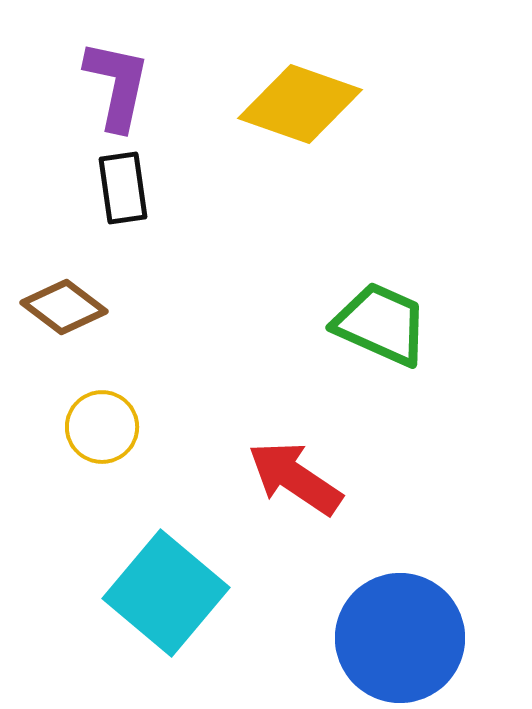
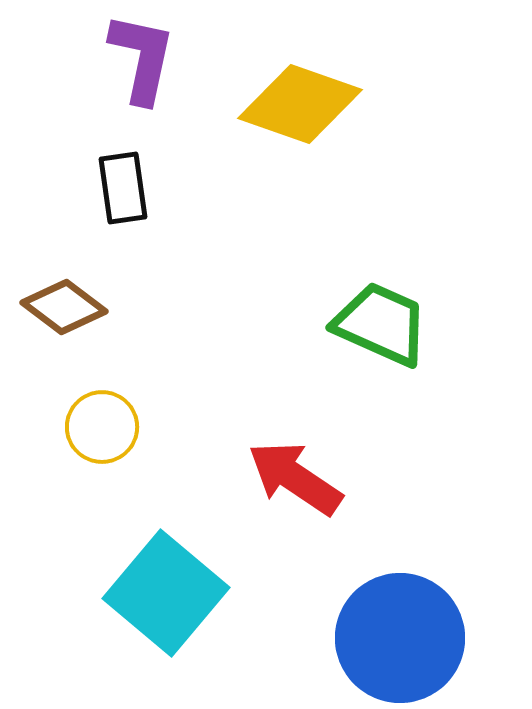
purple L-shape: moved 25 px right, 27 px up
